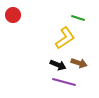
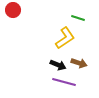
red circle: moved 5 px up
